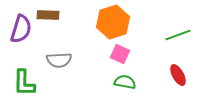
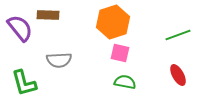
purple semicircle: moved 1 px left, 1 px up; rotated 56 degrees counterclockwise
pink square: moved 1 px up; rotated 12 degrees counterclockwise
green L-shape: rotated 16 degrees counterclockwise
